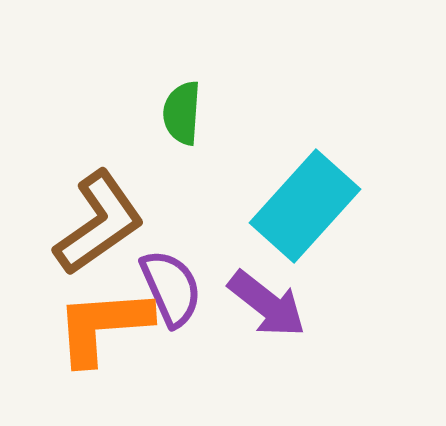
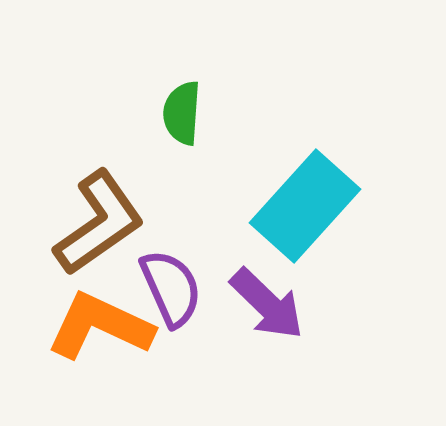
purple arrow: rotated 6 degrees clockwise
orange L-shape: moved 3 px left; rotated 29 degrees clockwise
